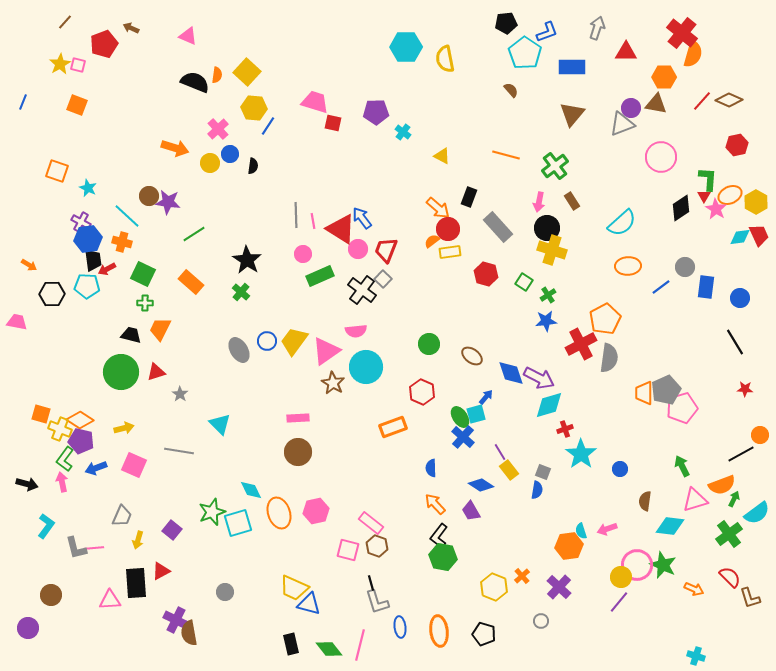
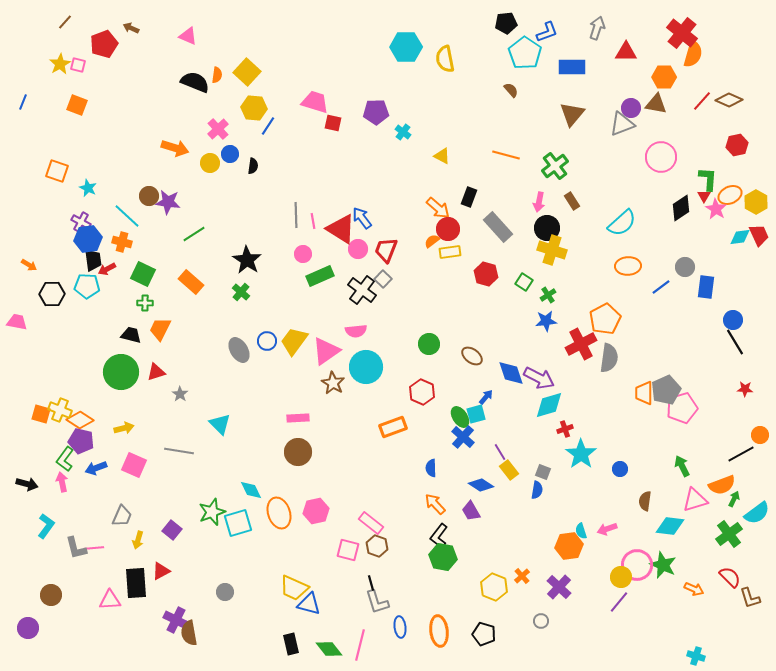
blue circle at (740, 298): moved 7 px left, 22 px down
yellow cross at (60, 429): moved 19 px up
